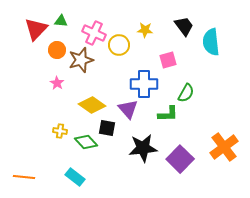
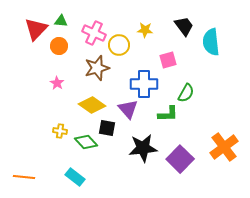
orange circle: moved 2 px right, 4 px up
brown star: moved 16 px right, 8 px down
